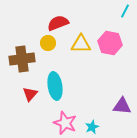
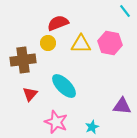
cyan line: rotated 64 degrees counterclockwise
brown cross: moved 1 px right, 1 px down
cyan ellipse: moved 9 px right; rotated 36 degrees counterclockwise
pink star: moved 9 px left, 1 px up
